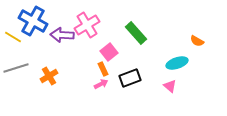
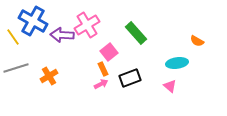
yellow line: rotated 24 degrees clockwise
cyan ellipse: rotated 10 degrees clockwise
